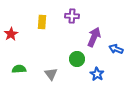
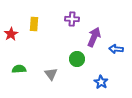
purple cross: moved 3 px down
yellow rectangle: moved 8 px left, 2 px down
blue arrow: rotated 16 degrees counterclockwise
blue star: moved 4 px right, 8 px down
